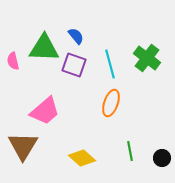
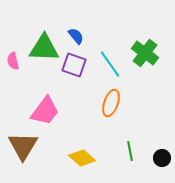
green cross: moved 2 px left, 5 px up
cyan line: rotated 20 degrees counterclockwise
pink trapezoid: rotated 12 degrees counterclockwise
